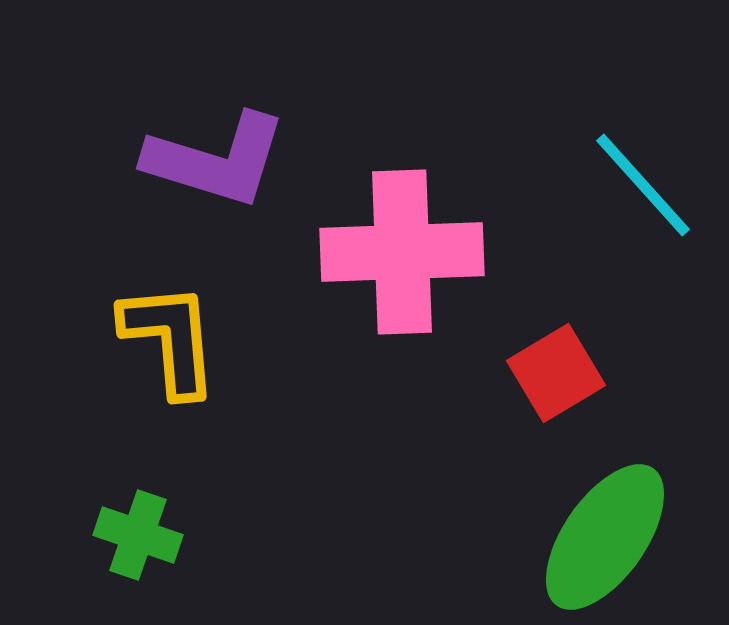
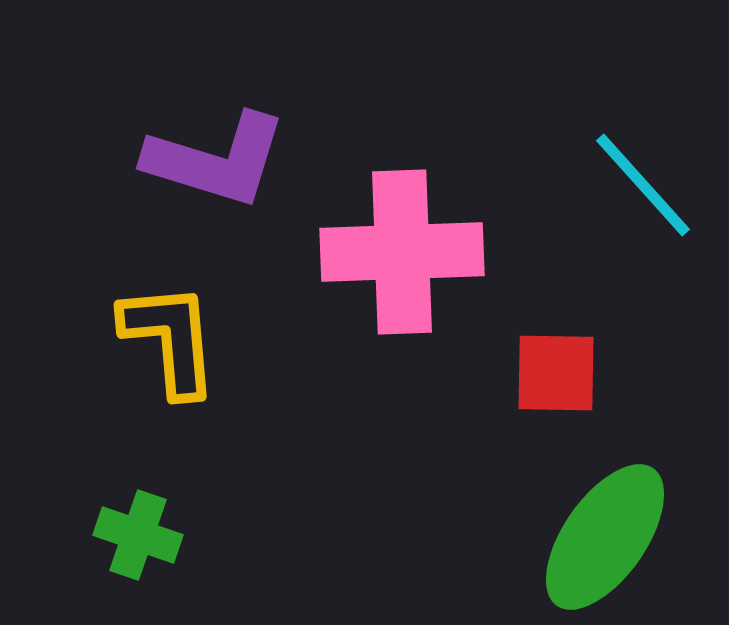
red square: rotated 32 degrees clockwise
